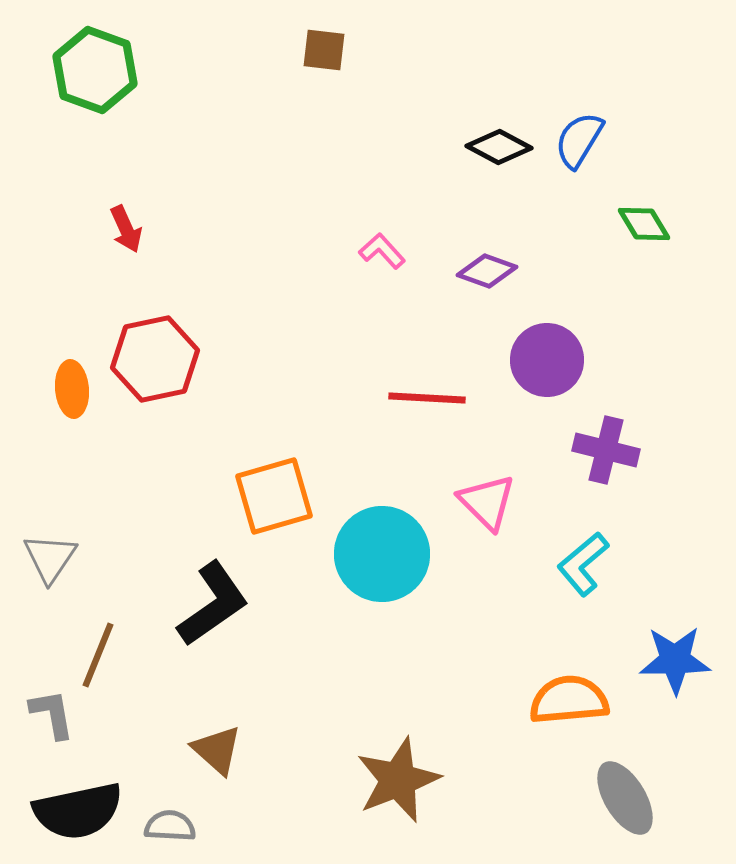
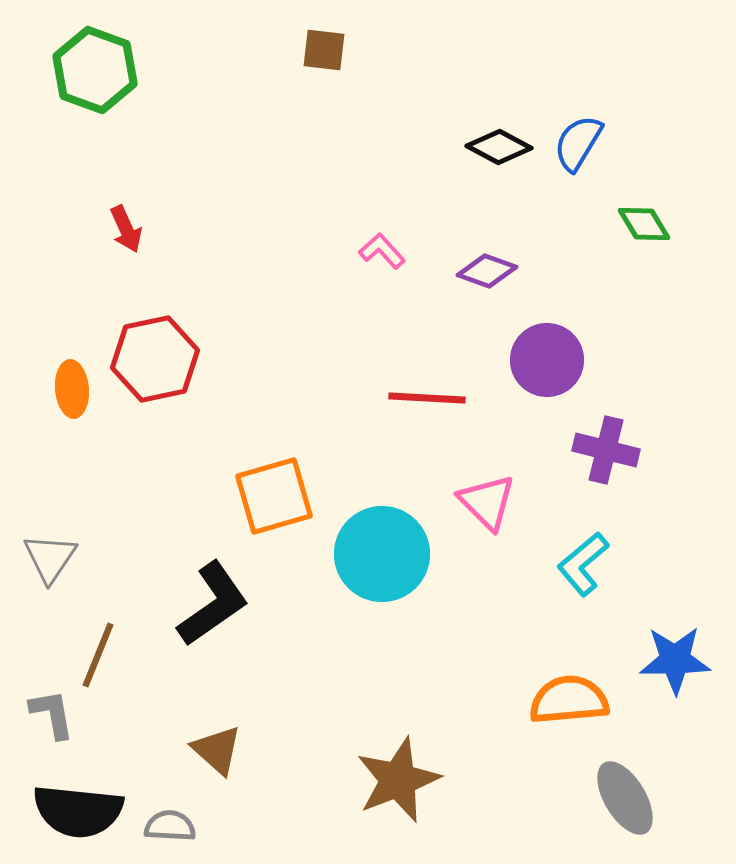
blue semicircle: moved 1 px left, 3 px down
black semicircle: rotated 18 degrees clockwise
